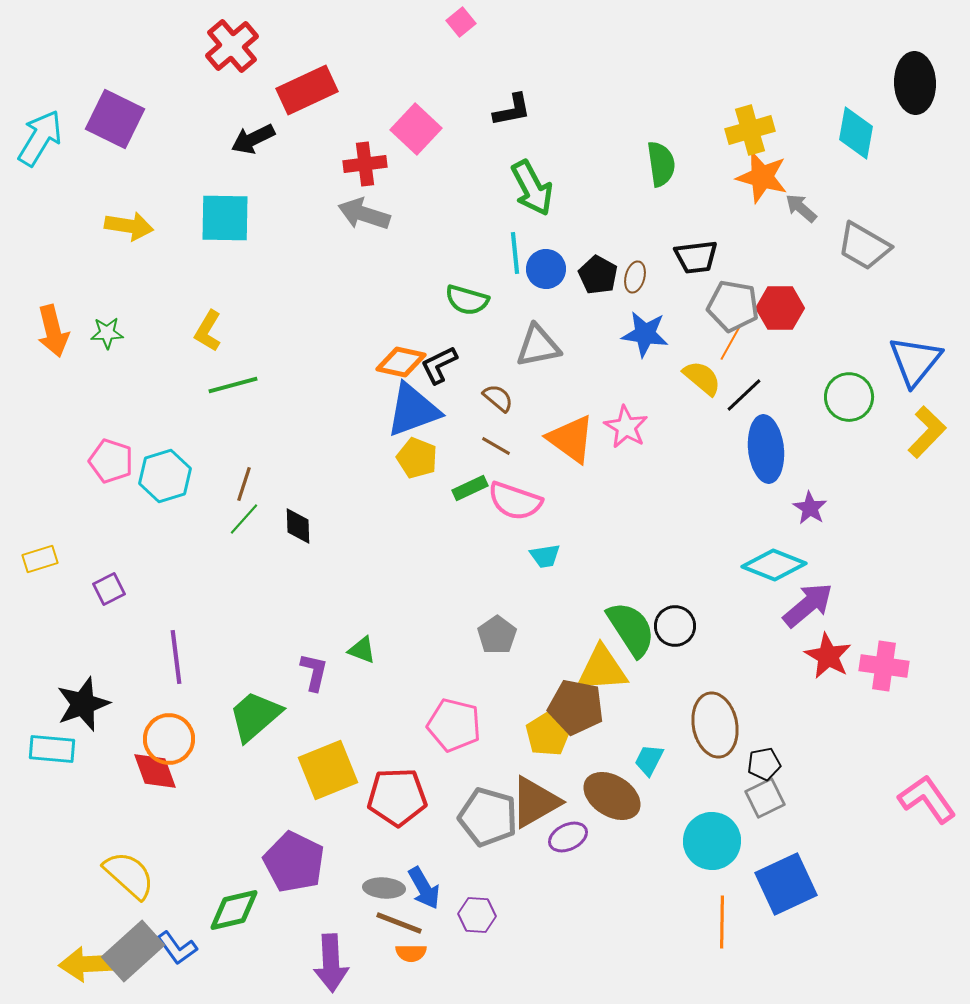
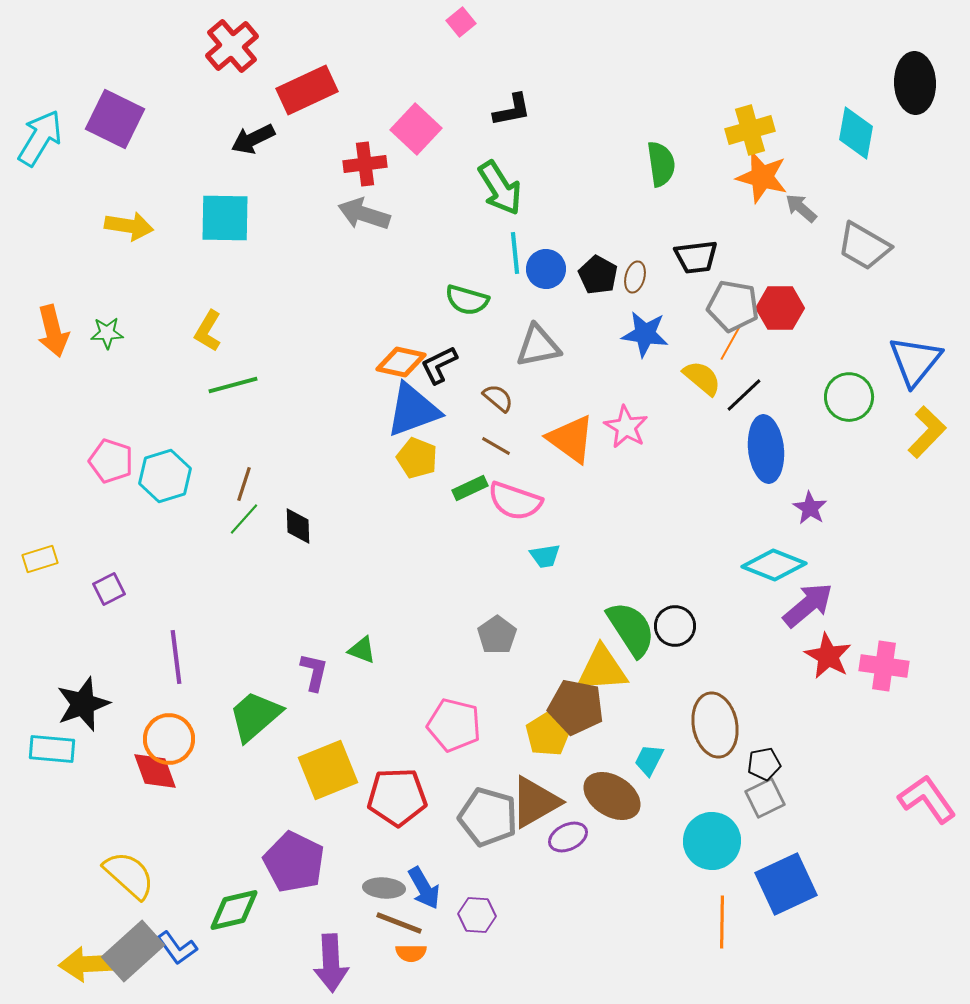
green arrow at (532, 188): moved 32 px left; rotated 4 degrees counterclockwise
